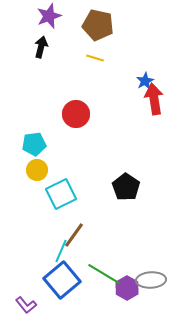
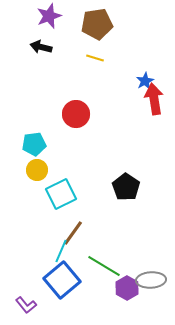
brown pentagon: moved 1 px left, 1 px up; rotated 20 degrees counterclockwise
black arrow: rotated 90 degrees counterclockwise
brown line: moved 1 px left, 2 px up
green line: moved 8 px up
